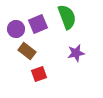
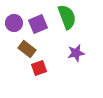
purple circle: moved 2 px left, 6 px up
brown rectangle: moved 2 px up
red square: moved 6 px up
